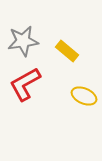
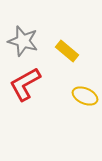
gray star: rotated 24 degrees clockwise
yellow ellipse: moved 1 px right
